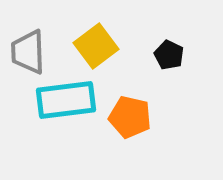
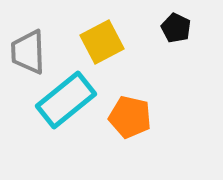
yellow square: moved 6 px right, 4 px up; rotated 9 degrees clockwise
black pentagon: moved 7 px right, 27 px up
cyan rectangle: rotated 32 degrees counterclockwise
